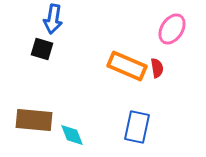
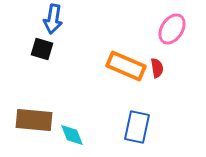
orange rectangle: moved 1 px left
